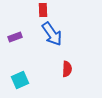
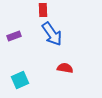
purple rectangle: moved 1 px left, 1 px up
red semicircle: moved 2 px left, 1 px up; rotated 84 degrees counterclockwise
